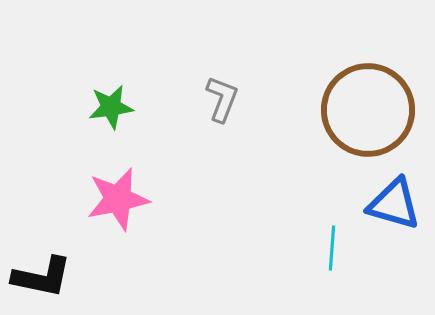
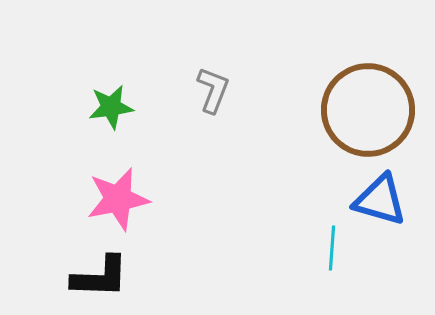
gray L-shape: moved 9 px left, 9 px up
blue triangle: moved 14 px left, 4 px up
black L-shape: moved 58 px right; rotated 10 degrees counterclockwise
